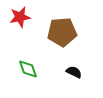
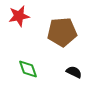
red star: moved 1 px left, 1 px up
